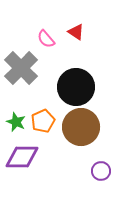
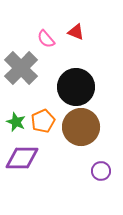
red triangle: rotated 12 degrees counterclockwise
purple diamond: moved 1 px down
